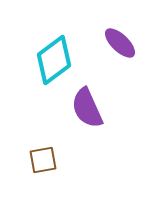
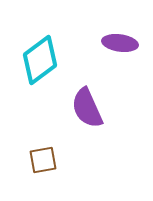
purple ellipse: rotated 36 degrees counterclockwise
cyan diamond: moved 14 px left
